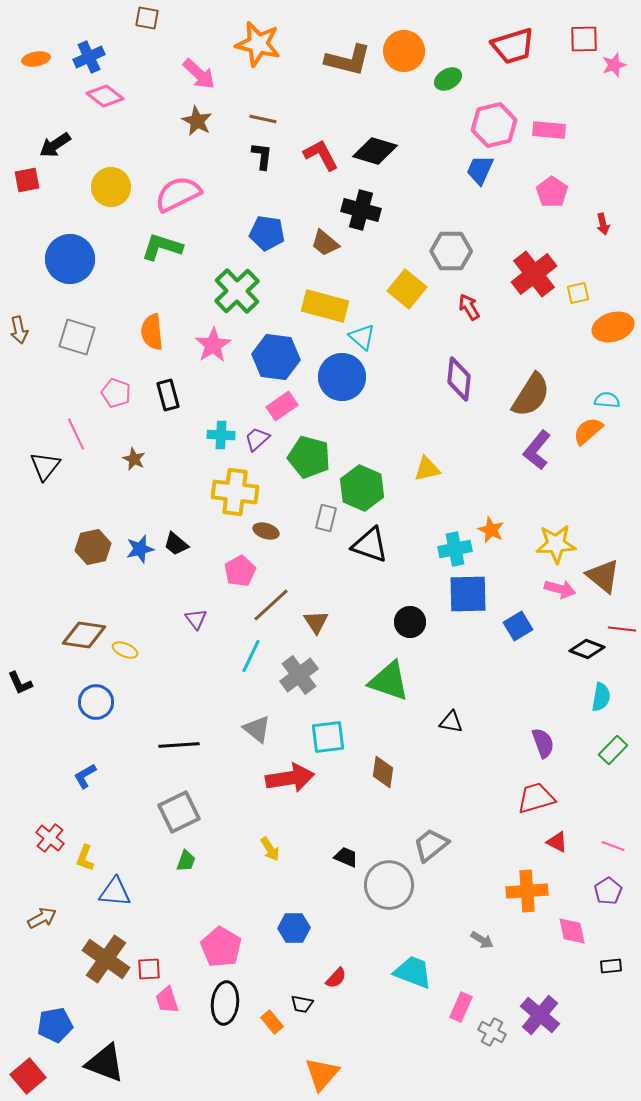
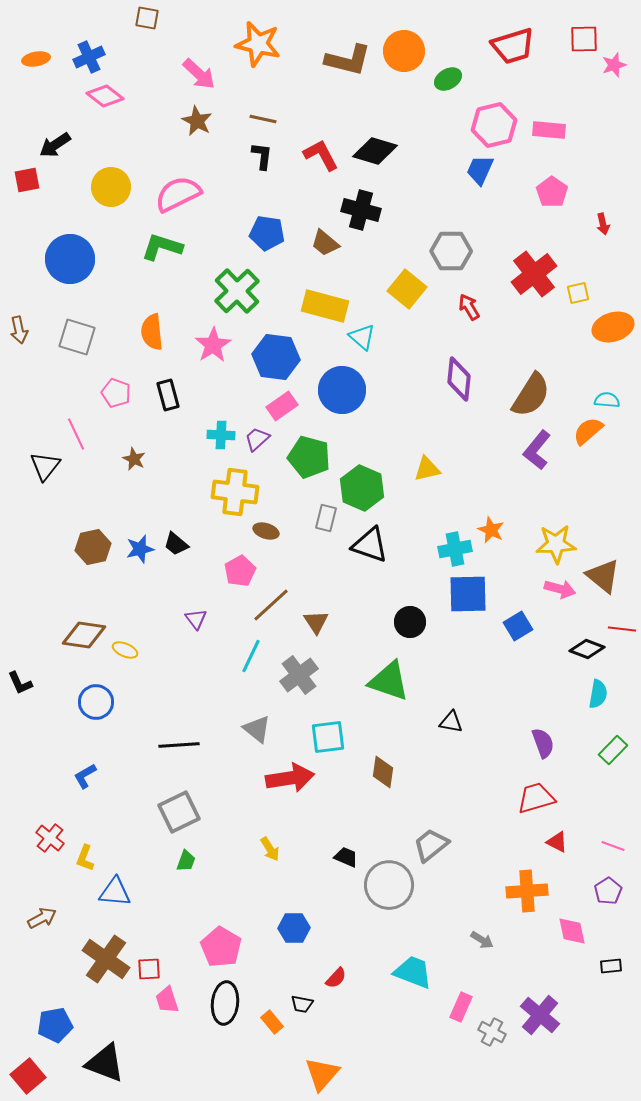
blue circle at (342, 377): moved 13 px down
cyan semicircle at (601, 697): moved 3 px left, 3 px up
